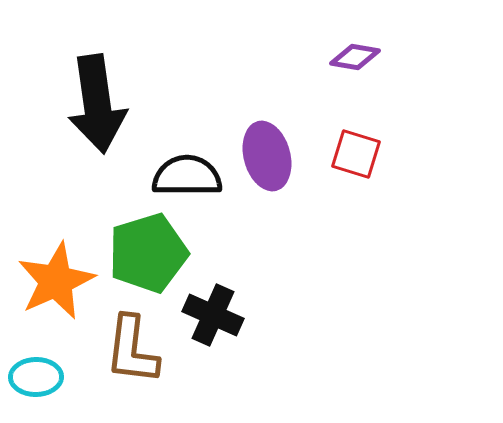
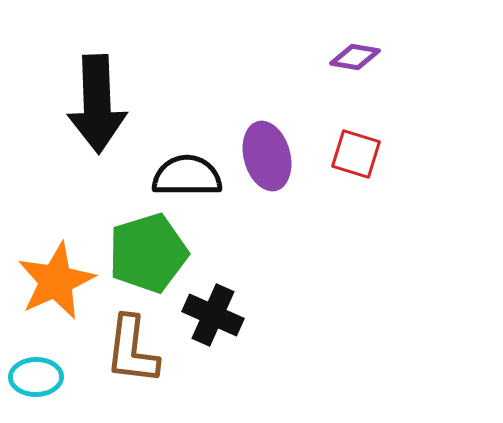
black arrow: rotated 6 degrees clockwise
